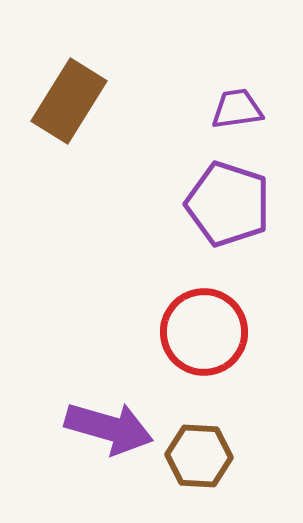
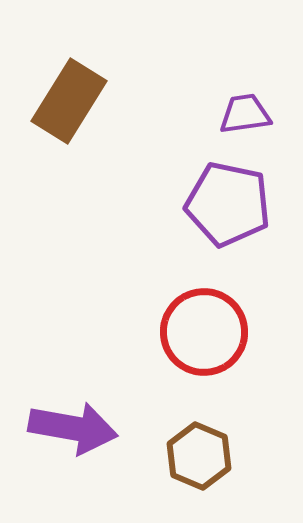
purple trapezoid: moved 8 px right, 5 px down
purple pentagon: rotated 6 degrees counterclockwise
purple arrow: moved 36 px left; rotated 6 degrees counterclockwise
brown hexagon: rotated 20 degrees clockwise
